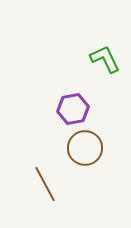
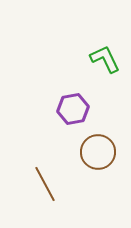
brown circle: moved 13 px right, 4 px down
